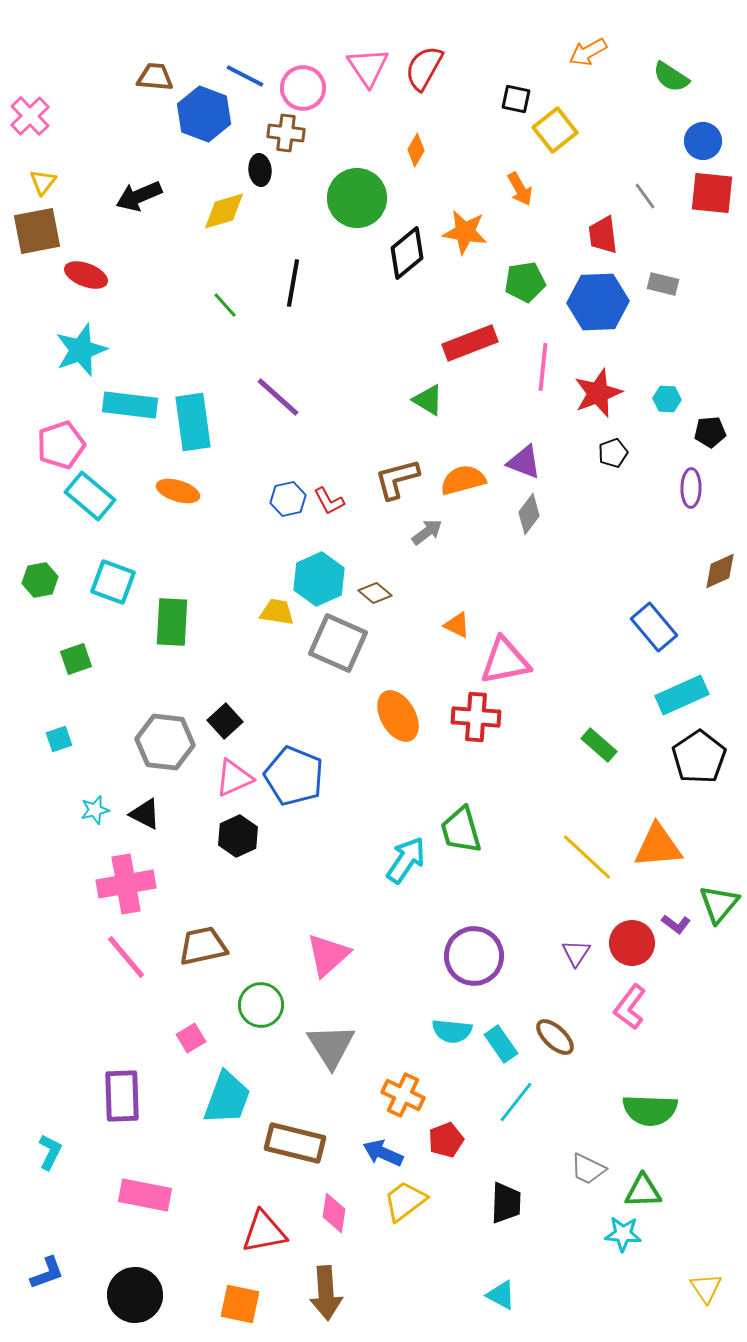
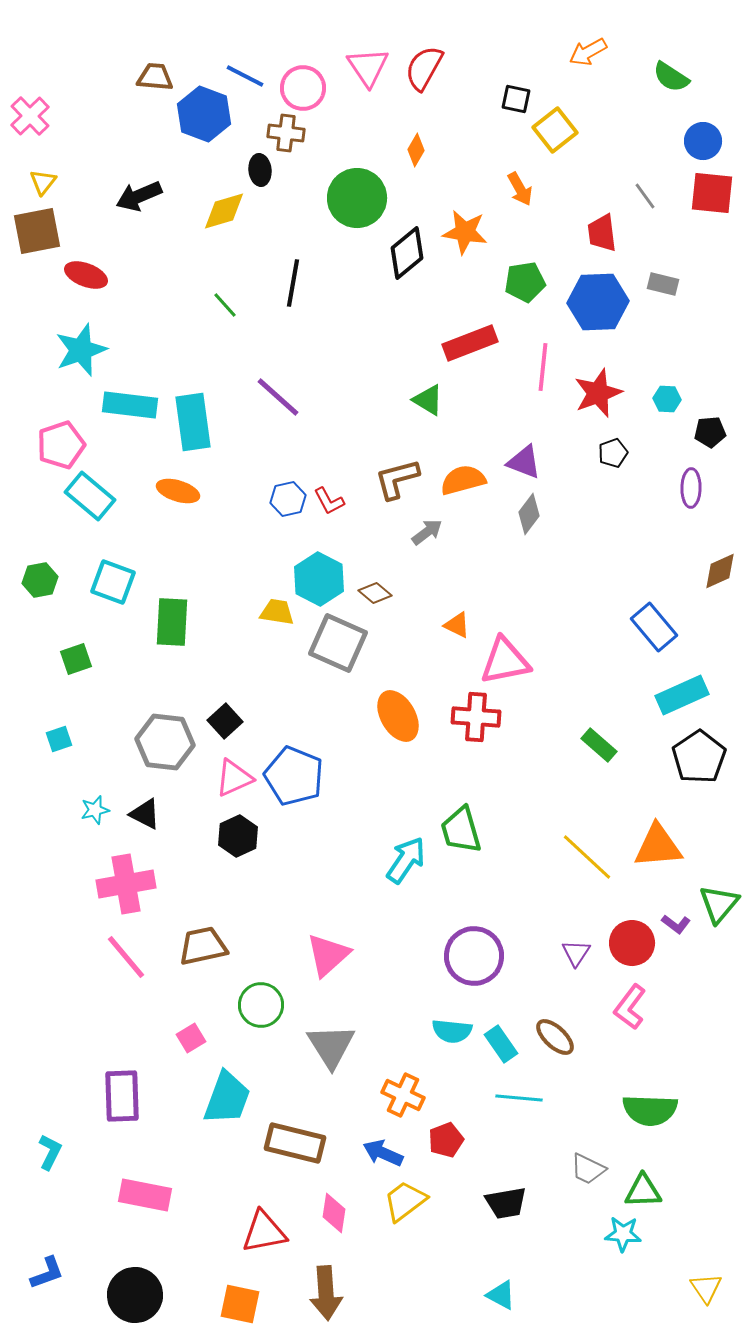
red trapezoid at (603, 235): moved 1 px left, 2 px up
cyan hexagon at (319, 579): rotated 9 degrees counterclockwise
cyan line at (516, 1102): moved 3 px right, 4 px up; rotated 57 degrees clockwise
black trapezoid at (506, 1203): rotated 78 degrees clockwise
